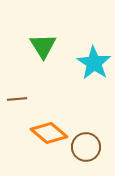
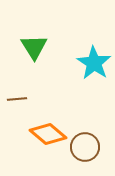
green triangle: moved 9 px left, 1 px down
orange diamond: moved 1 px left, 1 px down
brown circle: moved 1 px left
